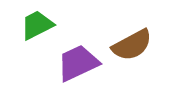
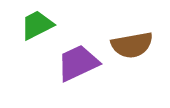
brown semicircle: rotated 18 degrees clockwise
